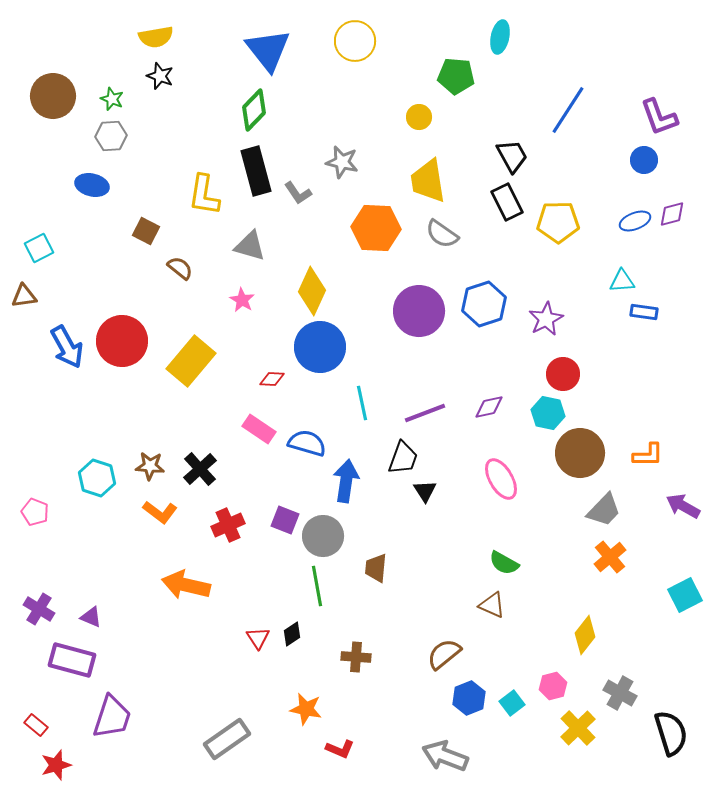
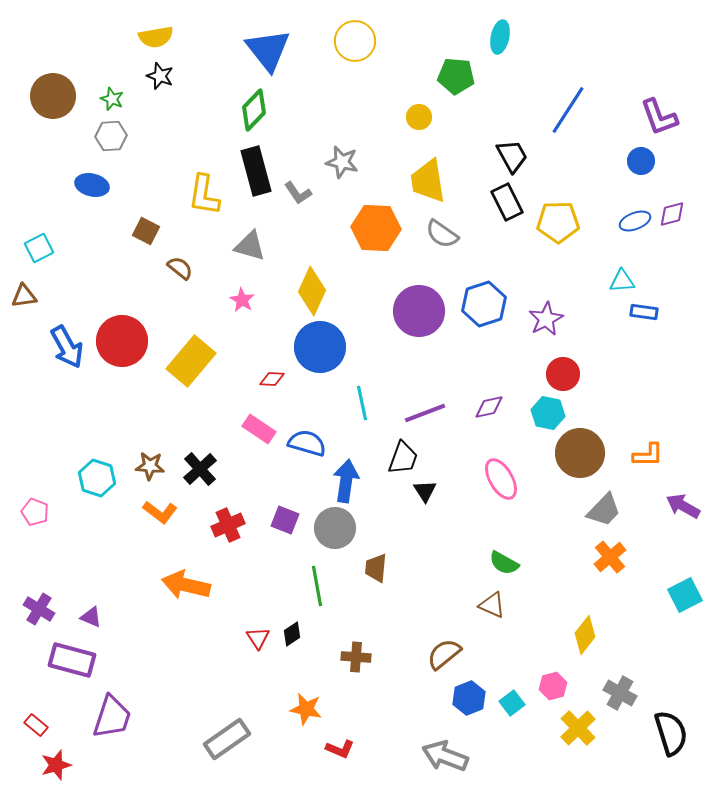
blue circle at (644, 160): moved 3 px left, 1 px down
gray circle at (323, 536): moved 12 px right, 8 px up
